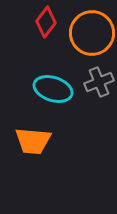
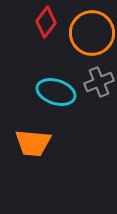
cyan ellipse: moved 3 px right, 3 px down
orange trapezoid: moved 2 px down
